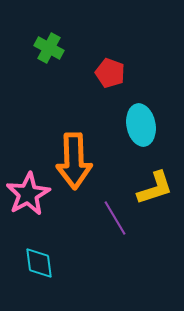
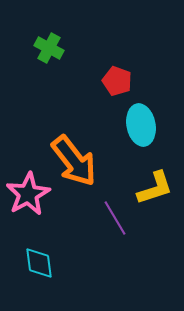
red pentagon: moved 7 px right, 8 px down
orange arrow: rotated 36 degrees counterclockwise
